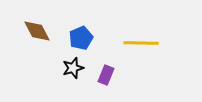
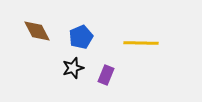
blue pentagon: moved 1 px up
